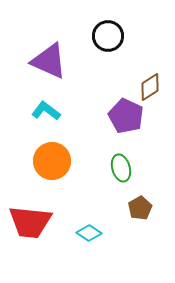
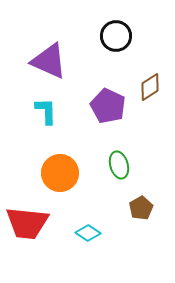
black circle: moved 8 px right
cyan L-shape: rotated 52 degrees clockwise
purple pentagon: moved 18 px left, 10 px up
orange circle: moved 8 px right, 12 px down
green ellipse: moved 2 px left, 3 px up
brown pentagon: moved 1 px right
red trapezoid: moved 3 px left, 1 px down
cyan diamond: moved 1 px left
